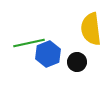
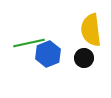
yellow semicircle: moved 1 px down
black circle: moved 7 px right, 4 px up
